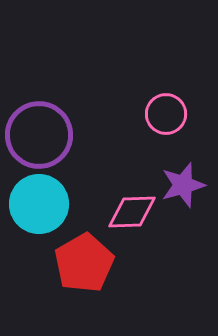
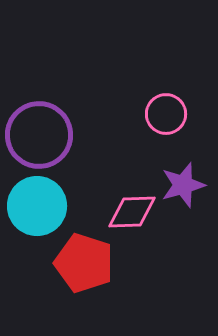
cyan circle: moved 2 px left, 2 px down
red pentagon: rotated 24 degrees counterclockwise
